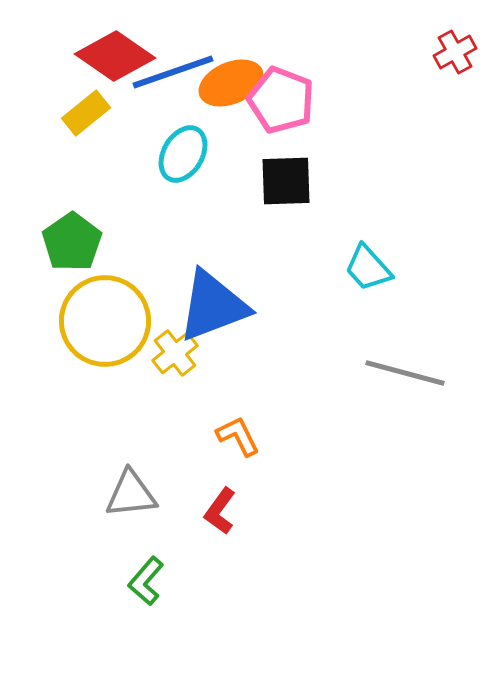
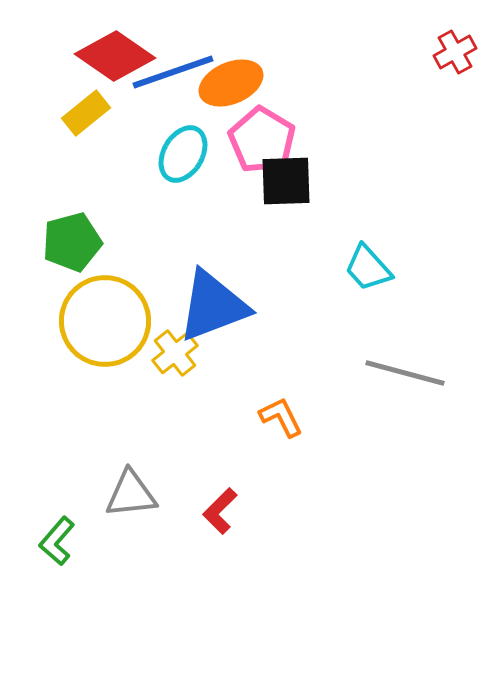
pink pentagon: moved 19 px left, 40 px down; rotated 10 degrees clockwise
green pentagon: rotated 20 degrees clockwise
orange L-shape: moved 43 px right, 19 px up
red L-shape: rotated 9 degrees clockwise
green L-shape: moved 89 px left, 40 px up
